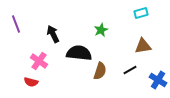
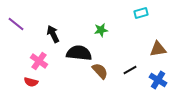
purple line: rotated 30 degrees counterclockwise
green star: rotated 16 degrees clockwise
brown triangle: moved 15 px right, 3 px down
brown semicircle: rotated 60 degrees counterclockwise
